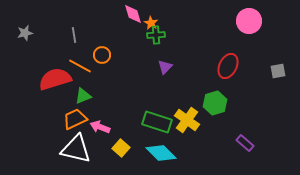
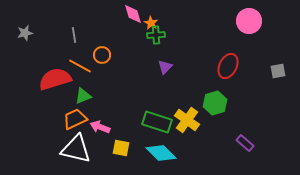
yellow square: rotated 30 degrees counterclockwise
